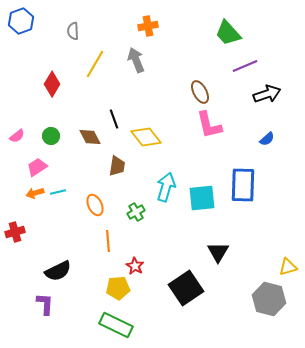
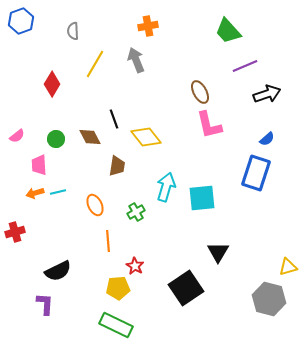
green trapezoid: moved 2 px up
green circle: moved 5 px right, 3 px down
pink trapezoid: moved 2 px right, 2 px up; rotated 60 degrees counterclockwise
blue rectangle: moved 13 px right, 12 px up; rotated 16 degrees clockwise
